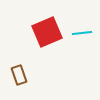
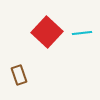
red square: rotated 24 degrees counterclockwise
